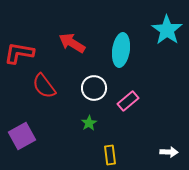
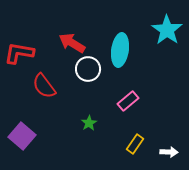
cyan ellipse: moved 1 px left
white circle: moved 6 px left, 19 px up
purple square: rotated 20 degrees counterclockwise
yellow rectangle: moved 25 px right, 11 px up; rotated 42 degrees clockwise
